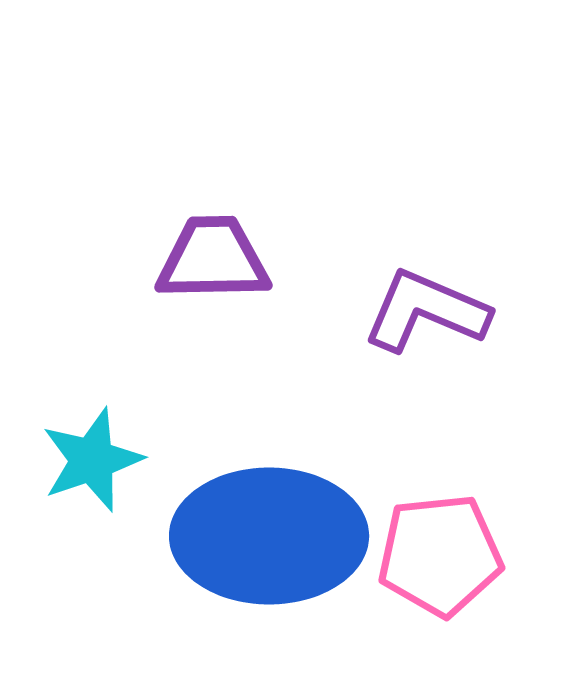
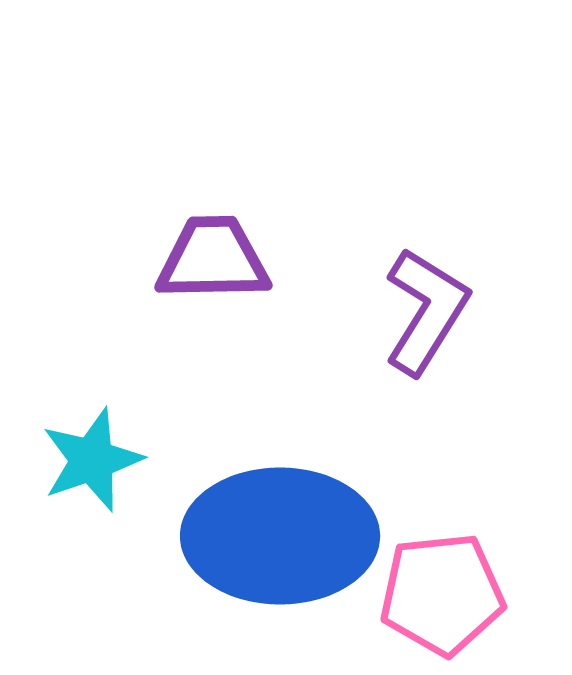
purple L-shape: rotated 99 degrees clockwise
blue ellipse: moved 11 px right
pink pentagon: moved 2 px right, 39 px down
